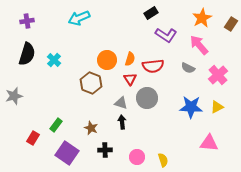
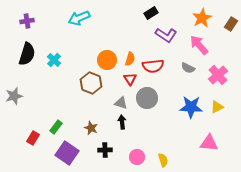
green rectangle: moved 2 px down
